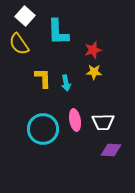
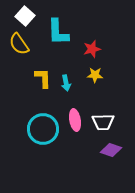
red star: moved 1 px left, 1 px up
yellow star: moved 1 px right, 3 px down
purple diamond: rotated 15 degrees clockwise
